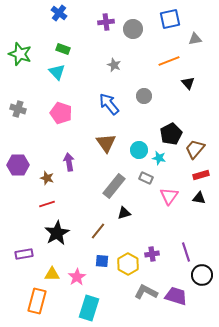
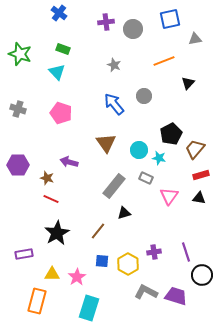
orange line at (169, 61): moved 5 px left
black triangle at (188, 83): rotated 24 degrees clockwise
blue arrow at (109, 104): moved 5 px right
purple arrow at (69, 162): rotated 66 degrees counterclockwise
red line at (47, 204): moved 4 px right, 5 px up; rotated 42 degrees clockwise
purple cross at (152, 254): moved 2 px right, 2 px up
